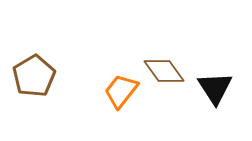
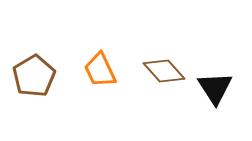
brown diamond: rotated 6 degrees counterclockwise
orange trapezoid: moved 21 px left, 21 px up; rotated 63 degrees counterclockwise
